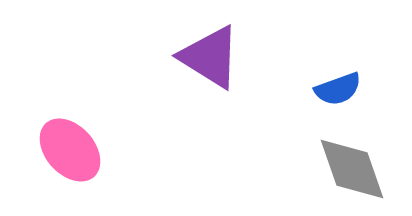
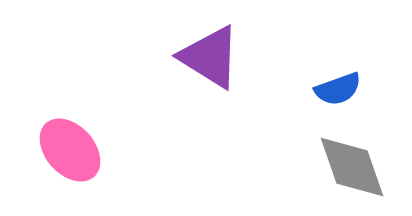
gray diamond: moved 2 px up
